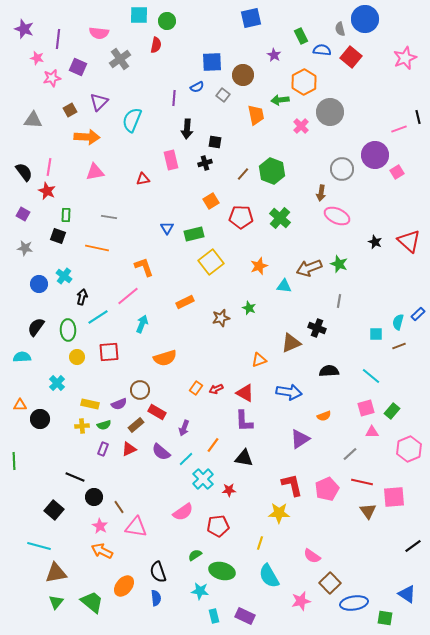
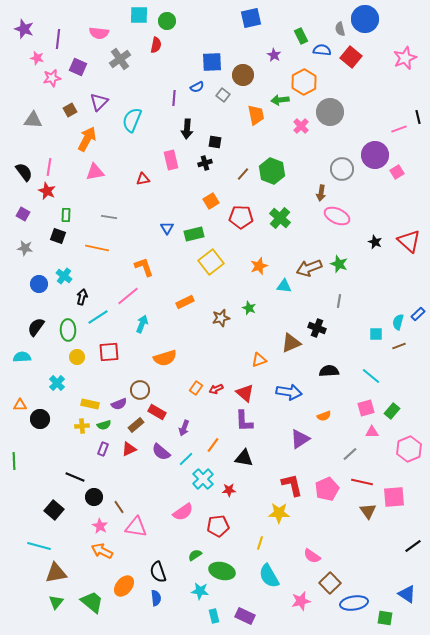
orange arrow at (87, 137): moved 2 px down; rotated 65 degrees counterclockwise
red triangle at (245, 393): rotated 12 degrees clockwise
